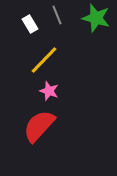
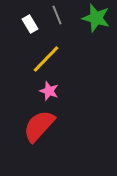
yellow line: moved 2 px right, 1 px up
